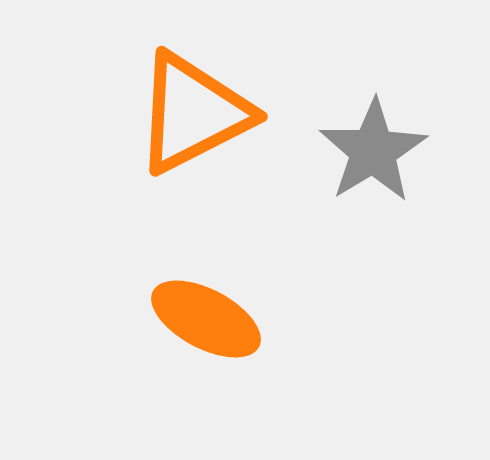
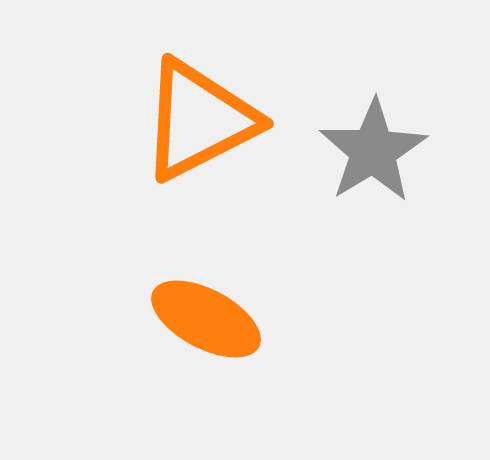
orange triangle: moved 6 px right, 7 px down
